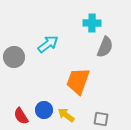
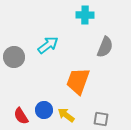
cyan cross: moved 7 px left, 8 px up
cyan arrow: moved 1 px down
